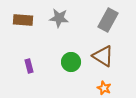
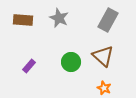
gray star: rotated 18 degrees clockwise
brown triangle: rotated 10 degrees clockwise
purple rectangle: rotated 56 degrees clockwise
